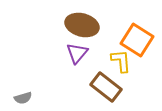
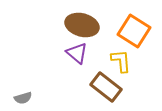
orange square: moved 3 px left, 9 px up
purple triangle: rotated 30 degrees counterclockwise
